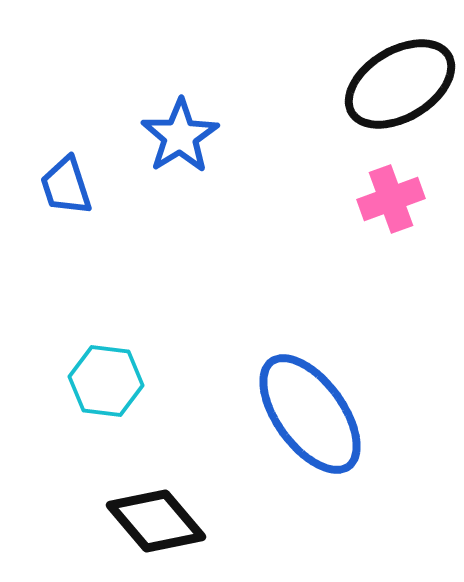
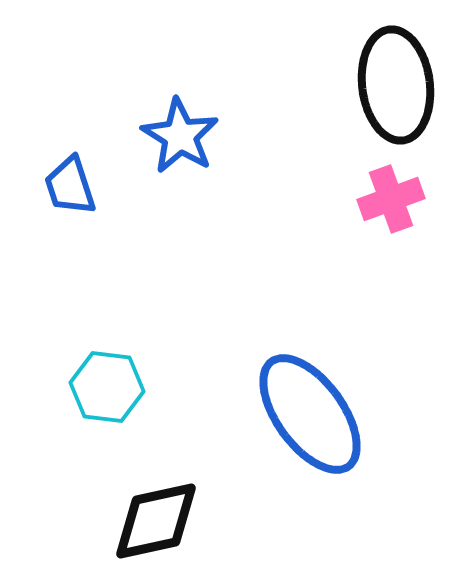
black ellipse: moved 4 px left, 1 px down; rotated 66 degrees counterclockwise
blue star: rotated 8 degrees counterclockwise
blue trapezoid: moved 4 px right
cyan hexagon: moved 1 px right, 6 px down
black diamond: rotated 62 degrees counterclockwise
